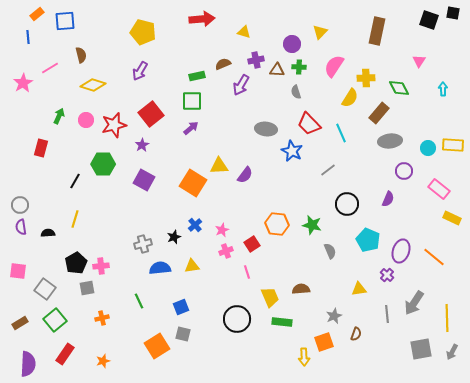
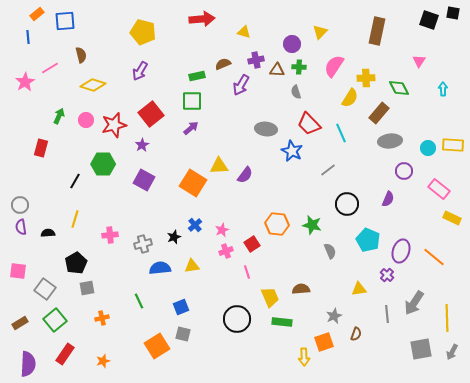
pink star at (23, 83): moved 2 px right, 1 px up
pink cross at (101, 266): moved 9 px right, 31 px up
